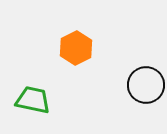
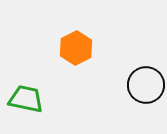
green trapezoid: moved 7 px left, 1 px up
